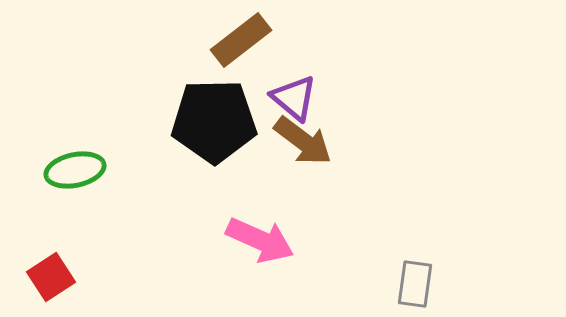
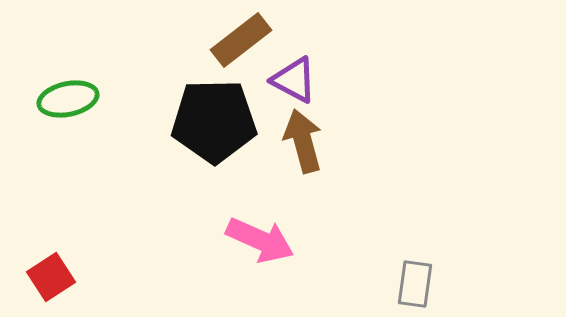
purple triangle: moved 18 px up; rotated 12 degrees counterclockwise
brown arrow: rotated 142 degrees counterclockwise
green ellipse: moved 7 px left, 71 px up
